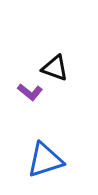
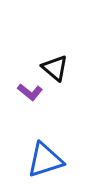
black triangle: rotated 20 degrees clockwise
